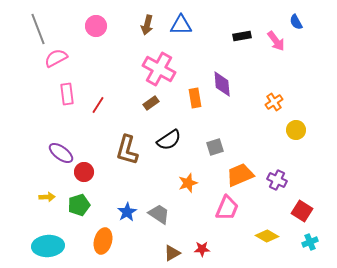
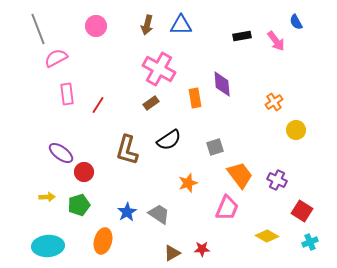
orange trapezoid: rotated 76 degrees clockwise
